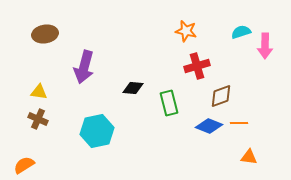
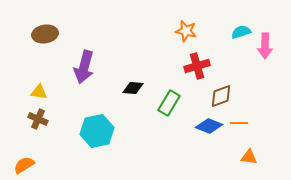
green rectangle: rotated 45 degrees clockwise
